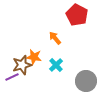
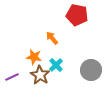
red pentagon: rotated 15 degrees counterclockwise
orange arrow: moved 3 px left
brown star: moved 18 px right, 10 px down; rotated 24 degrees counterclockwise
gray circle: moved 5 px right, 11 px up
